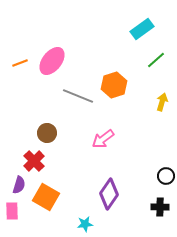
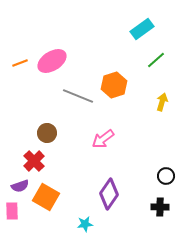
pink ellipse: rotated 20 degrees clockwise
purple semicircle: moved 1 px right, 1 px down; rotated 54 degrees clockwise
